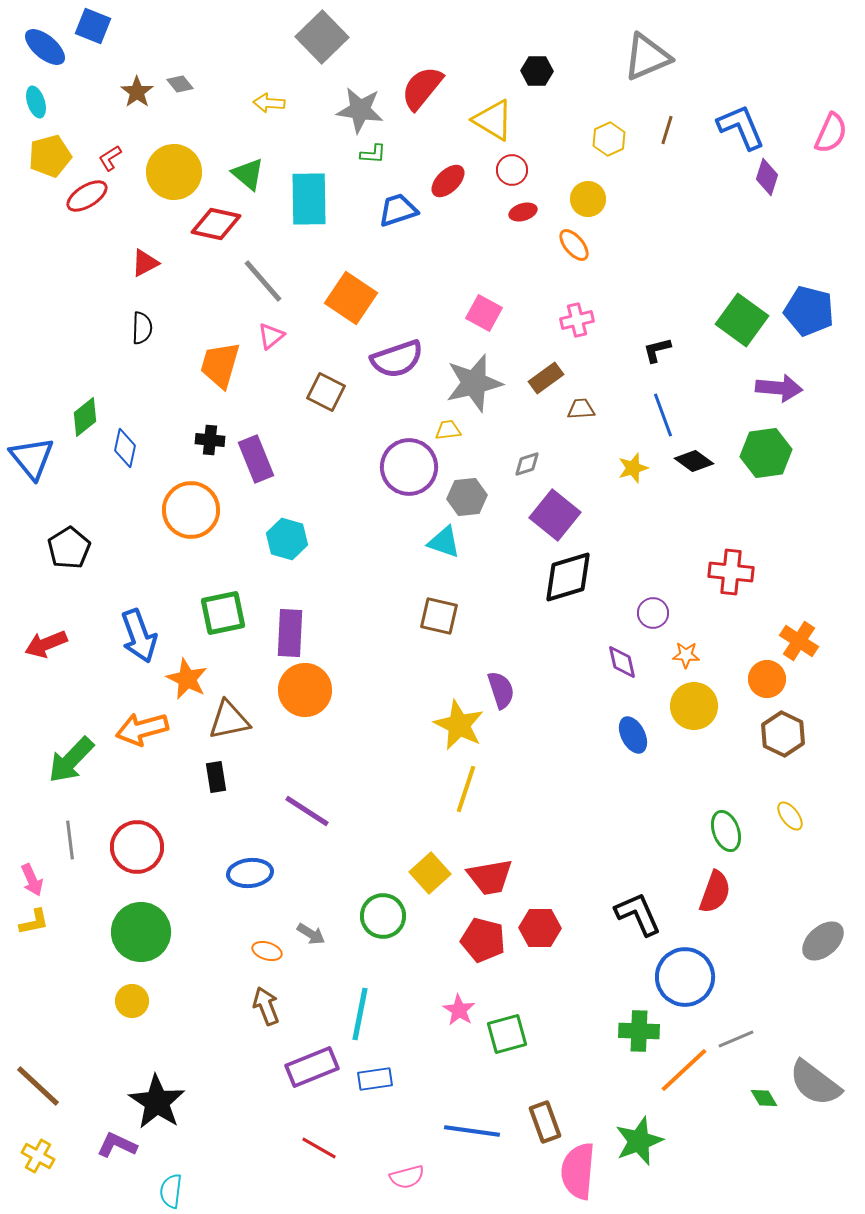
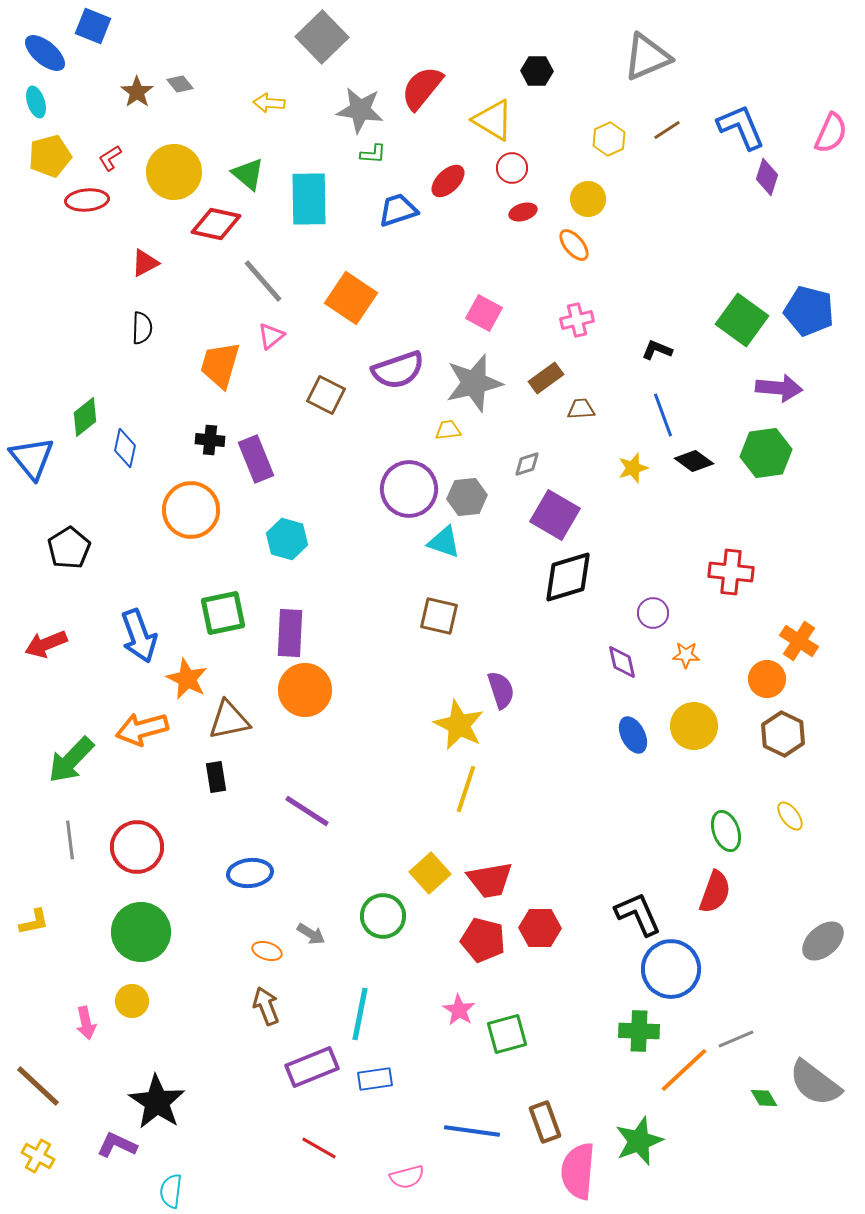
blue ellipse at (45, 47): moved 6 px down
brown line at (667, 130): rotated 40 degrees clockwise
red circle at (512, 170): moved 2 px up
red ellipse at (87, 196): moved 4 px down; rotated 27 degrees clockwise
black L-shape at (657, 350): rotated 36 degrees clockwise
purple semicircle at (397, 359): moved 1 px right, 11 px down
brown square at (326, 392): moved 3 px down
purple circle at (409, 467): moved 22 px down
purple square at (555, 515): rotated 9 degrees counterclockwise
yellow circle at (694, 706): moved 20 px down
red trapezoid at (490, 877): moved 3 px down
pink arrow at (32, 880): moved 54 px right, 143 px down; rotated 12 degrees clockwise
blue circle at (685, 977): moved 14 px left, 8 px up
